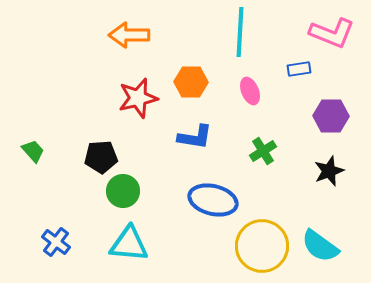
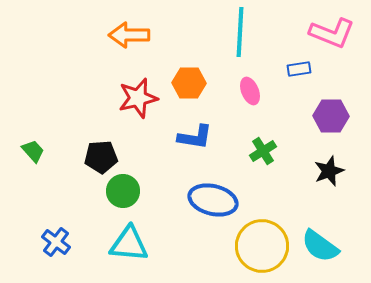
orange hexagon: moved 2 px left, 1 px down
